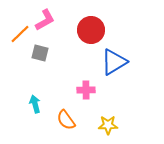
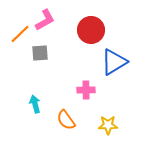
gray square: rotated 18 degrees counterclockwise
